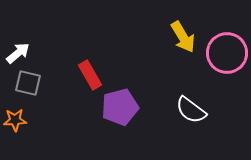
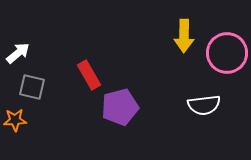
yellow arrow: moved 1 px right, 1 px up; rotated 32 degrees clockwise
red rectangle: moved 1 px left
gray square: moved 4 px right, 4 px down
white semicircle: moved 13 px right, 5 px up; rotated 44 degrees counterclockwise
